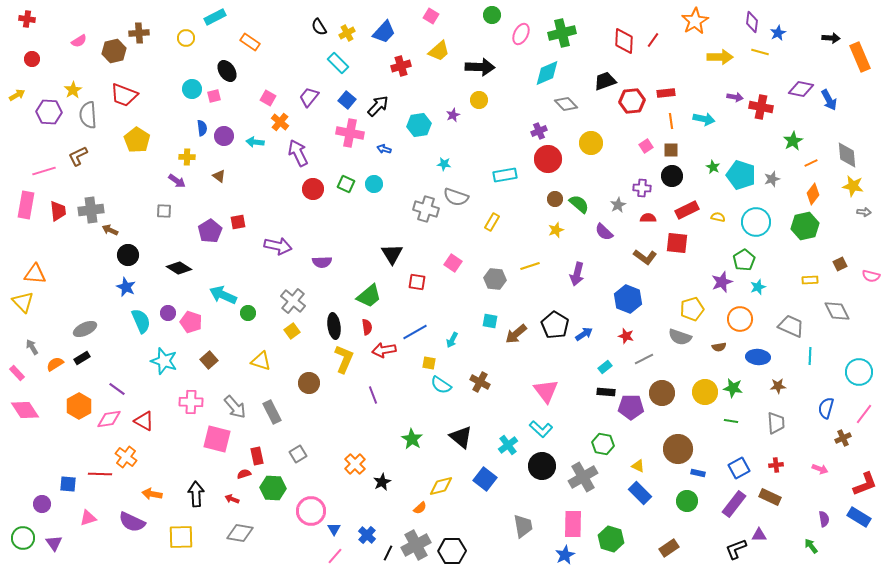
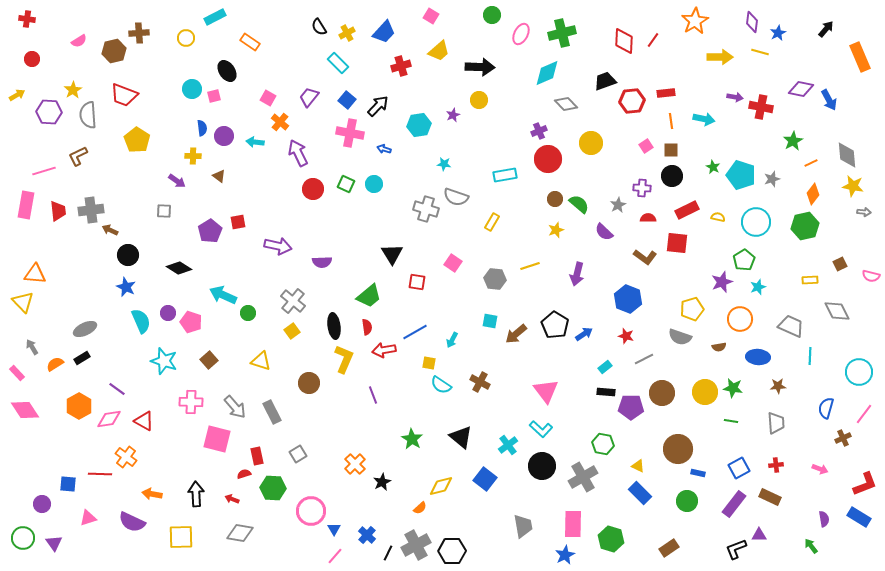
black arrow at (831, 38): moved 5 px left, 9 px up; rotated 54 degrees counterclockwise
yellow cross at (187, 157): moved 6 px right, 1 px up
